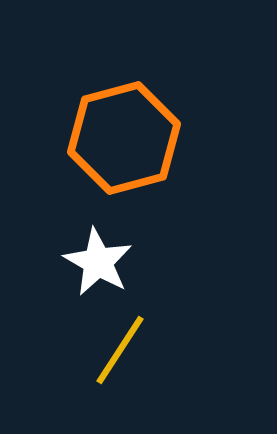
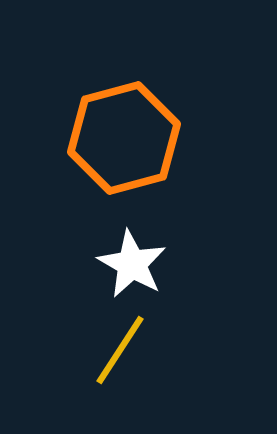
white star: moved 34 px right, 2 px down
